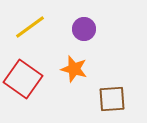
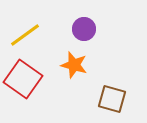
yellow line: moved 5 px left, 8 px down
orange star: moved 4 px up
brown square: rotated 20 degrees clockwise
